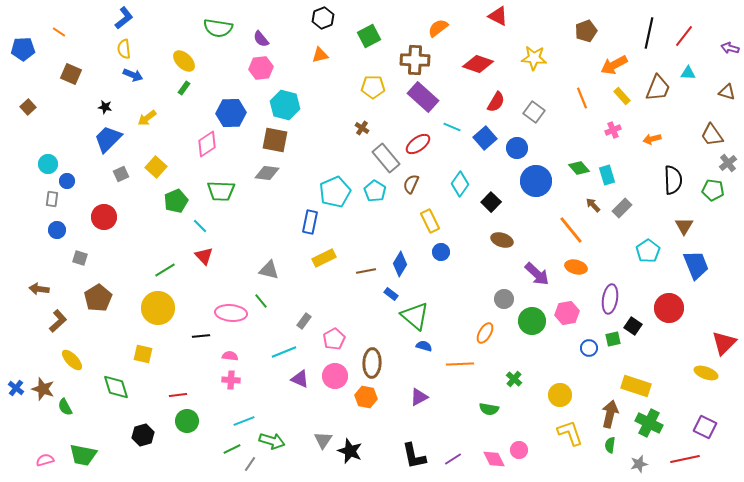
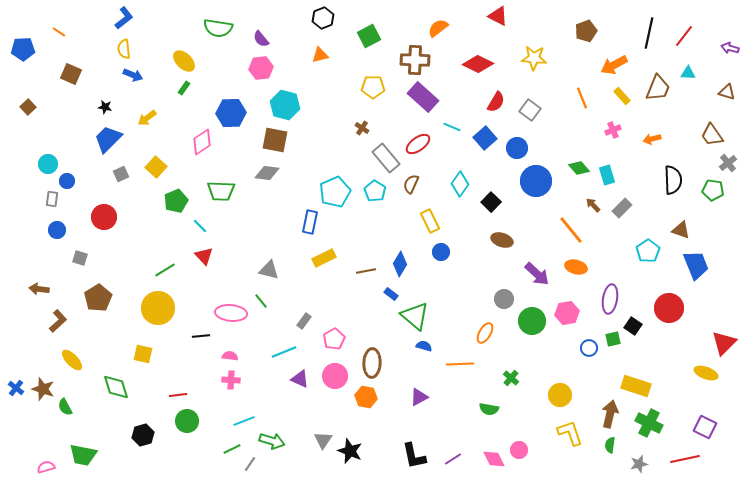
red diamond at (478, 64): rotated 8 degrees clockwise
gray square at (534, 112): moved 4 px left, 2 px up
pink diamond at (207, 144): moved 5 px left, 2 px up
brown triangle at (684, 226): moved 3 px left, 4 px down; rotated 42 degrees counterclockwise
green cross at (514, 379): moved 3 px left, 1 px up
pink semicircle at (45, 460): moved 1 px right, 7 px down
